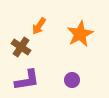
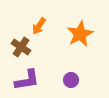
purple circle: moved 1 px left
